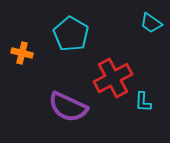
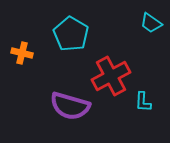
red cross: moved 2 px left, 2 px up
purple semicircle: moved 2 px right, 1 px up; rotated 9 degrees counterclockwise
